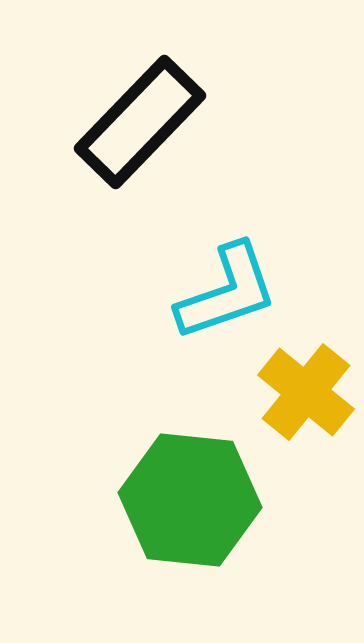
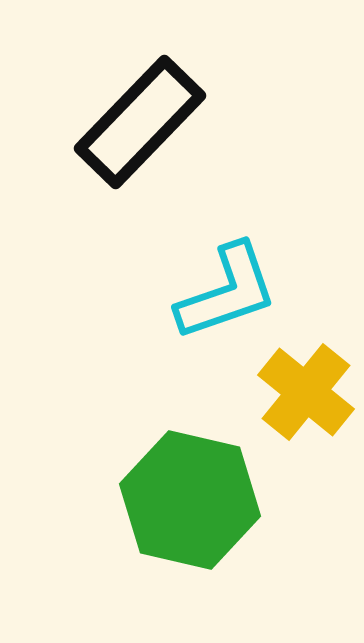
green hexagon: rotated 7 degrees clockwise
